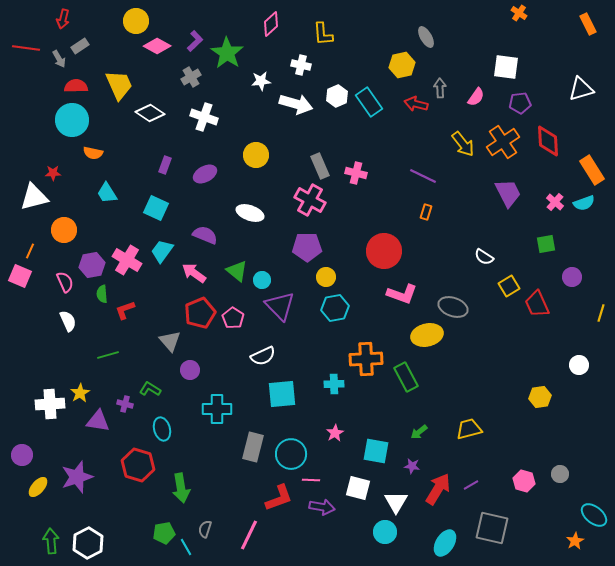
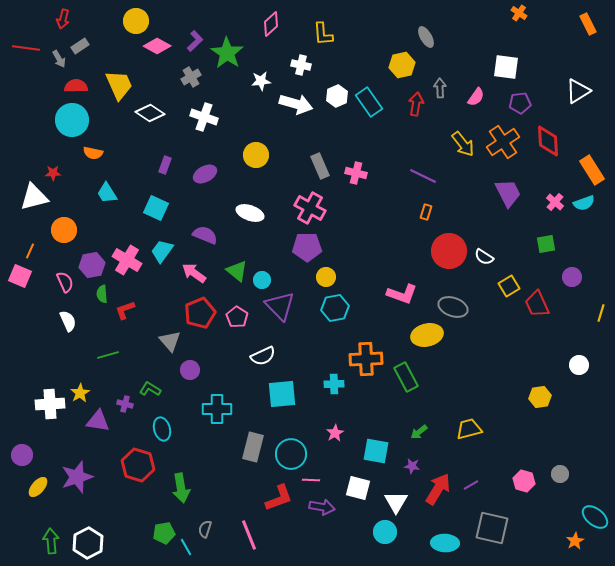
white triangle at (581, 89): moved 3 px left, 2 px down; rotated 16 degrees counterclockwise
red arrow at (416, 104): rotated 85 degrees clockwise
pink cross at (310, 200): moved 8 px down
red circle at (384, 251): moved 65 px right
pink pentagon at (233, 318): moved 4 px right, 1 px up
cyan ellipse at (594, 515): moved 1 px right, 2 px down
pink line at (249, 535): rotated 48 degrees counterclockwise
cyan ellipse at (445, 543): rotated 60 degrees clockwise
